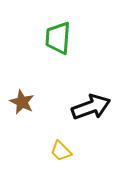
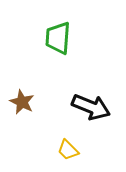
black arrow: rotated 42 degrees clockwise
yellow trapezoid: moved 7 px right, 1 px up
